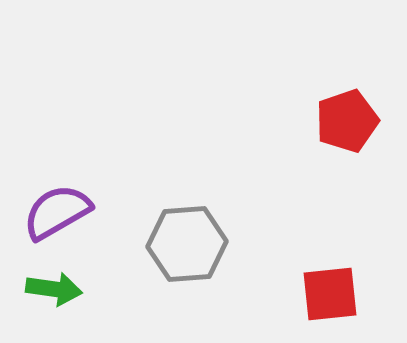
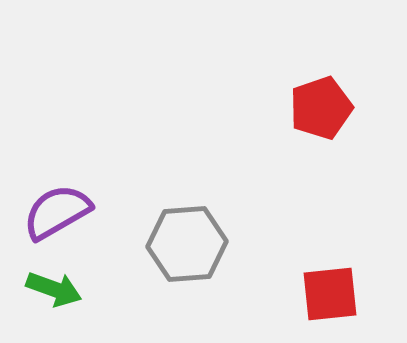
red pentagon: moved 26 px left, 13 px up
green arrow: rotated 12 degrees clockwise
